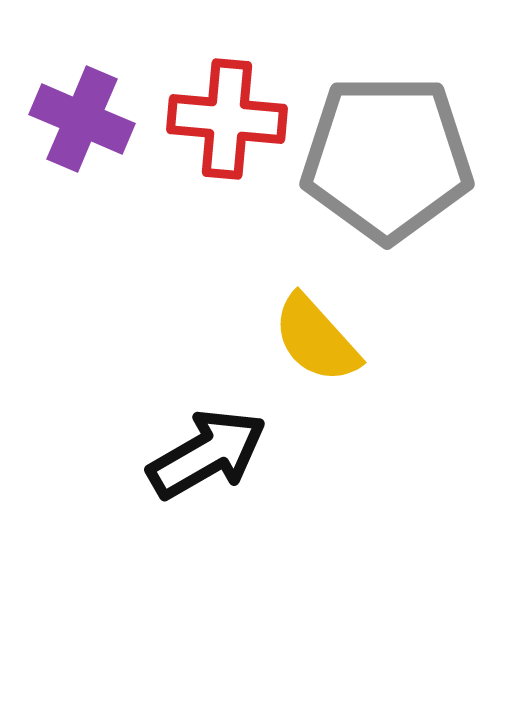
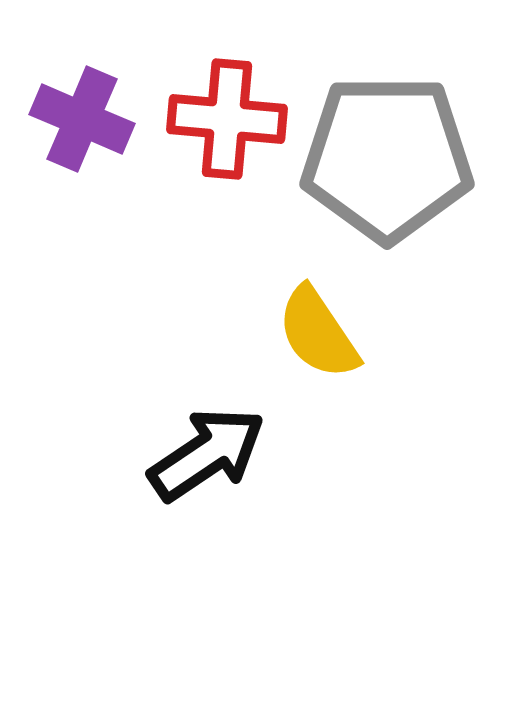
yellow semicircle: moved 2 px right, 6 px up; rotated 8 degrees clockwise
black arrow: rotated 4 degrees counterclockwise
